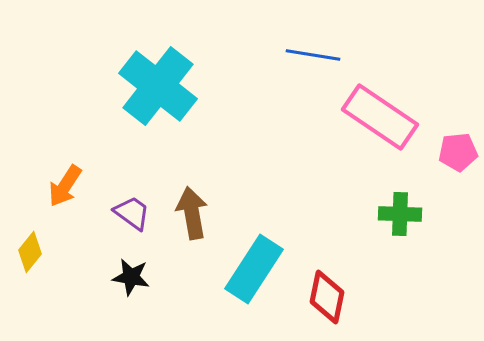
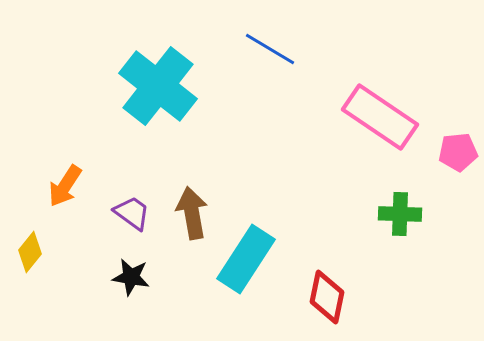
blue line: moved 43 px left, 6 px up; rotated 22 degrees clockwise
cyan rectangle: moved 8 px left, 10 px up
